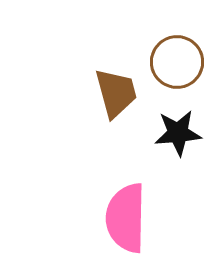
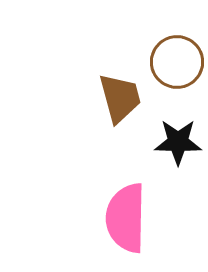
brown trapezoid: moved 4 px right, 5 px down
black star: moved 9 px down; rotated 6 degrees clockwise
